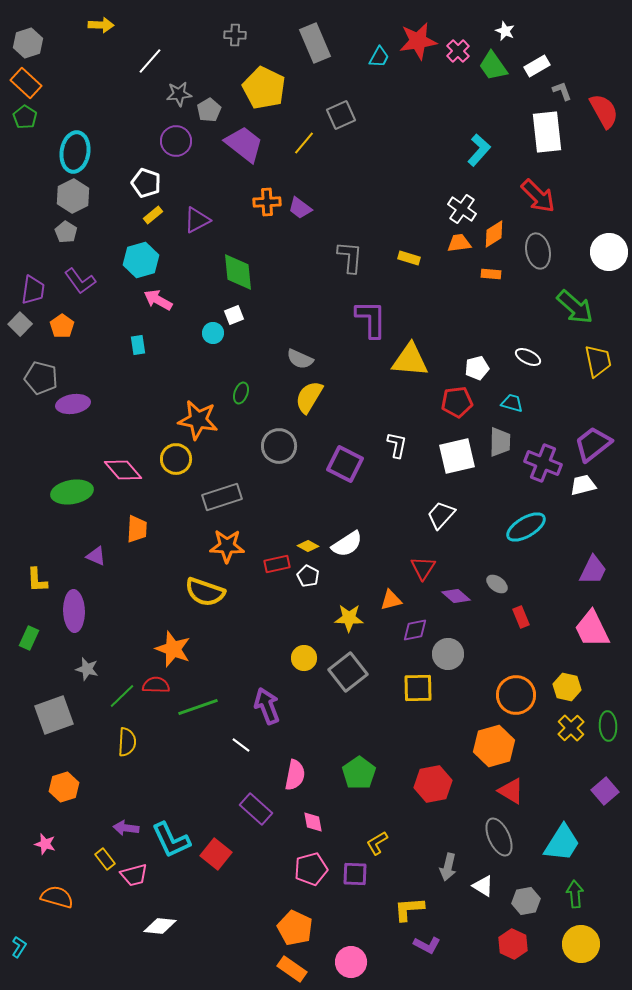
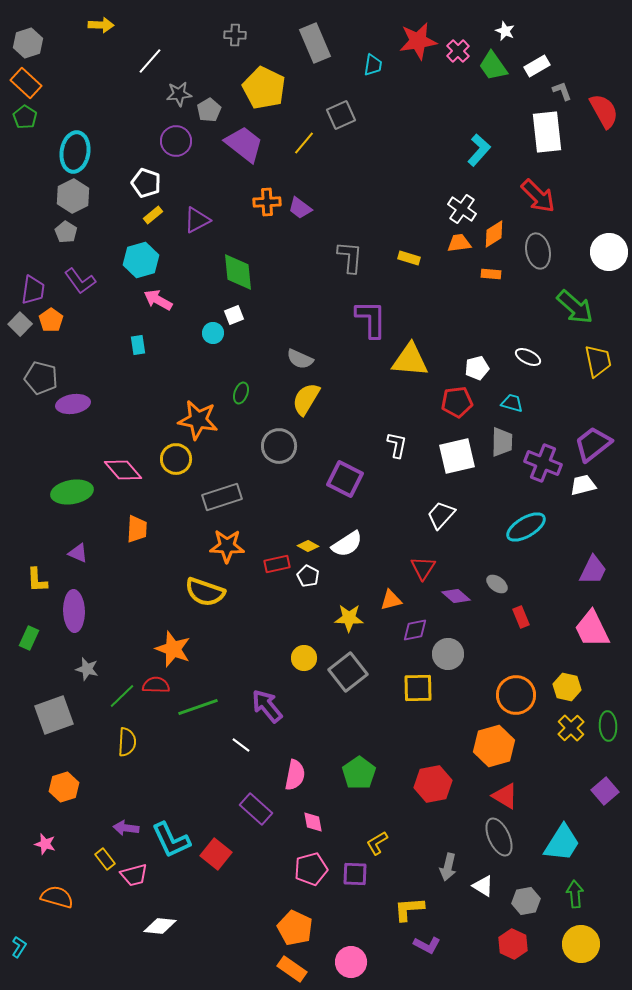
cyan trapezoid at (379, 57): moved 6 px left, 8 px down; rotated 20 degrees counterclockwise
orange pentagon at (62, 326): moved 11 px left, 6 px up
yellow semicircle at (309, 397): moved 3 px left, 2 px down
gray trapezoid at (500, 442): moved 2 px right
purple square at (345, 464): moved 15 px down
purple triangle at (96, 556): moved 18 px left, 3 px up
purple arrow at (267, 706): rotated 18 degrees counterclockwise
red triangle at (511, 791): moved 6 px left, 5 px down
